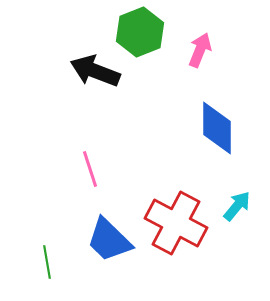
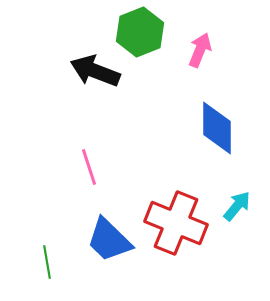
pink line: moved 1 px left, 2 px up
red cross: rotated 6 degrees counterclockwise
